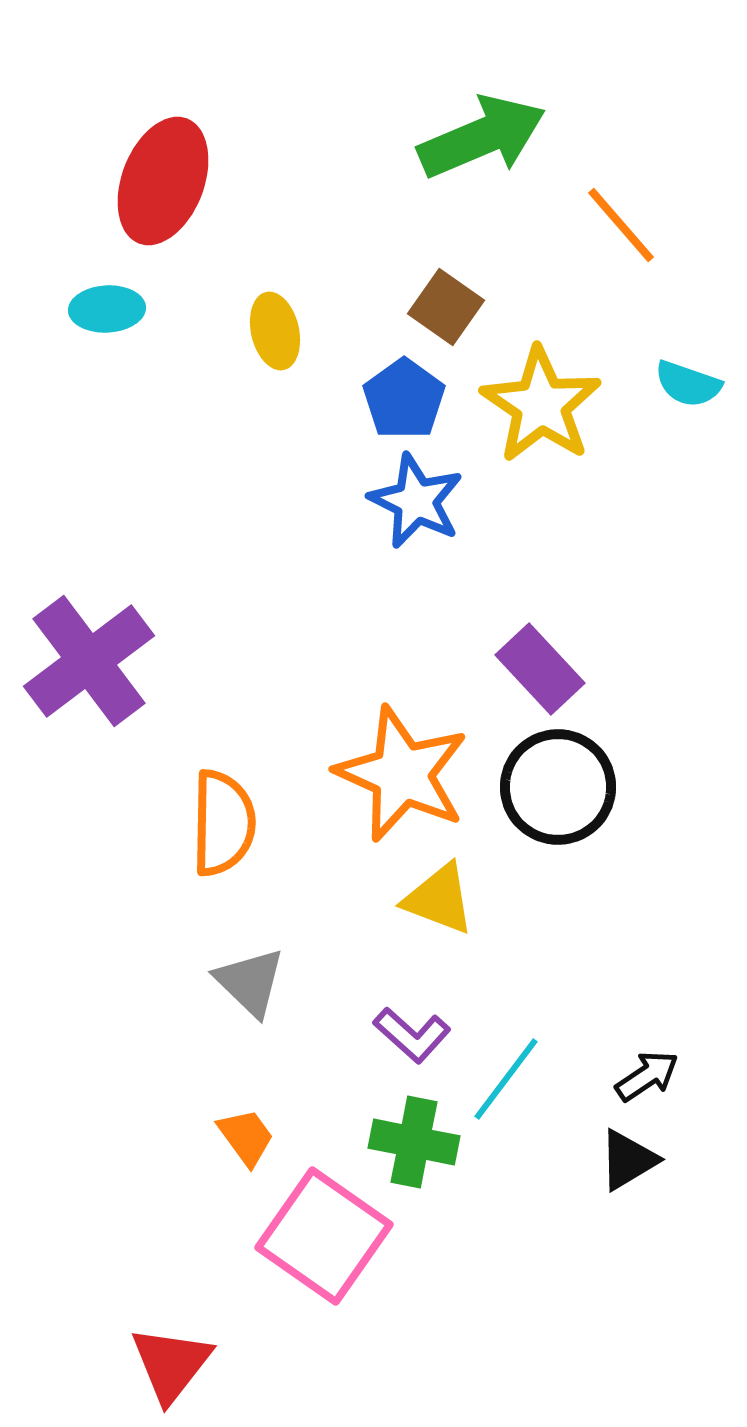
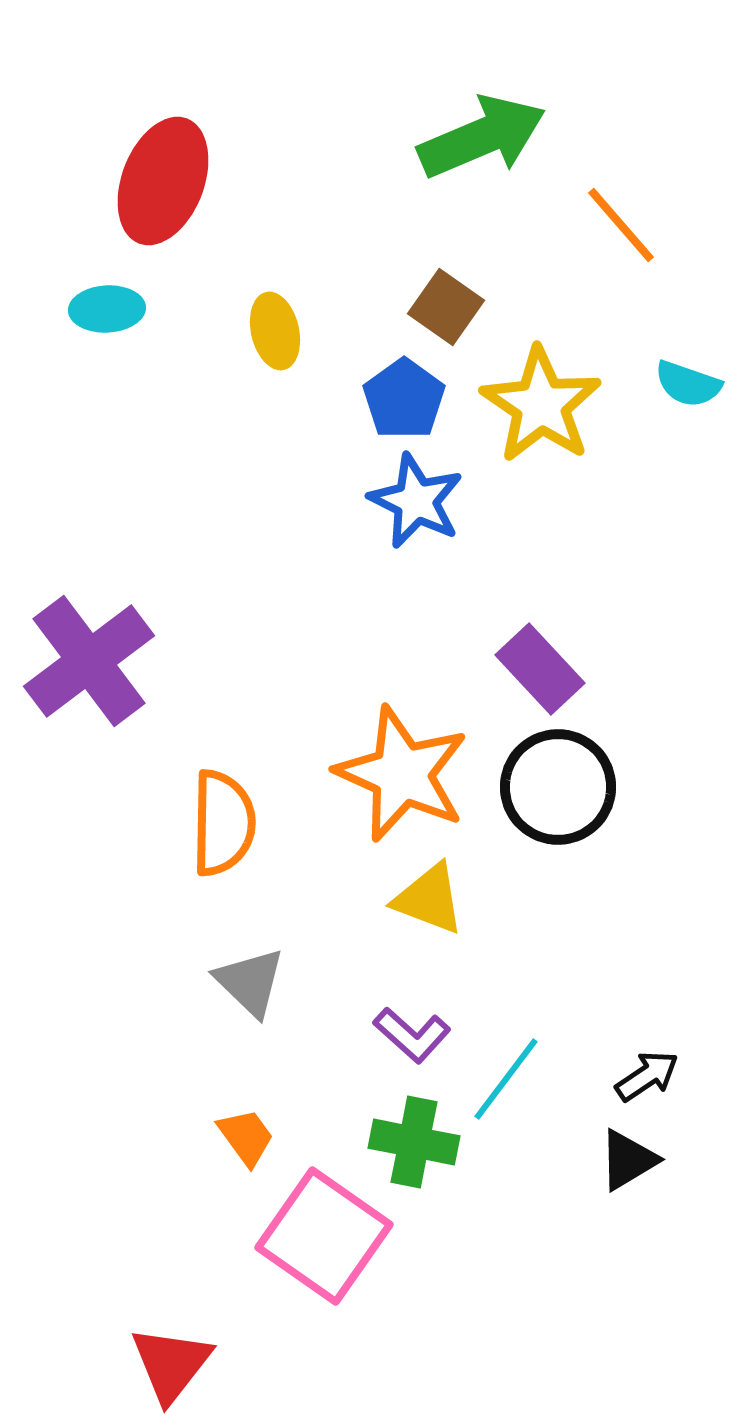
yellow triangle: moved 10 px left
